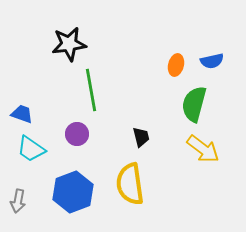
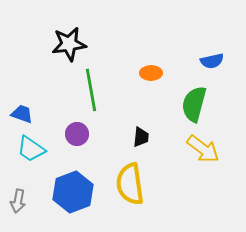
orange ellipse: moved 25 px left, 8 px down; rotated 75 degrees clockwise
black trapezoid: rotated 20 degrees clockwise
